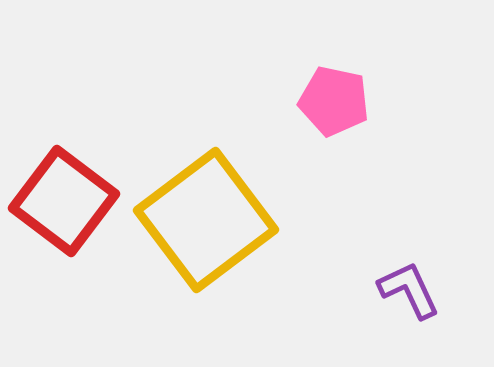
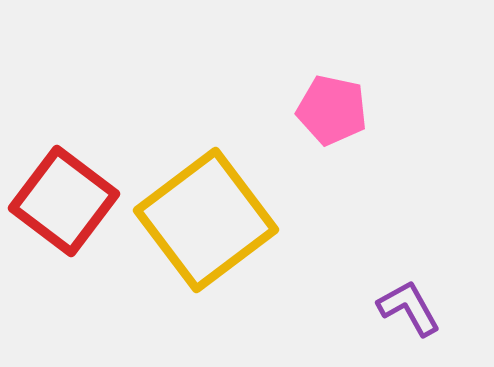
pink pentagon: moved 2 px left, 9 px down
purple L-shape: moved 18 px down; rotated 4 degrees counterclockwise
